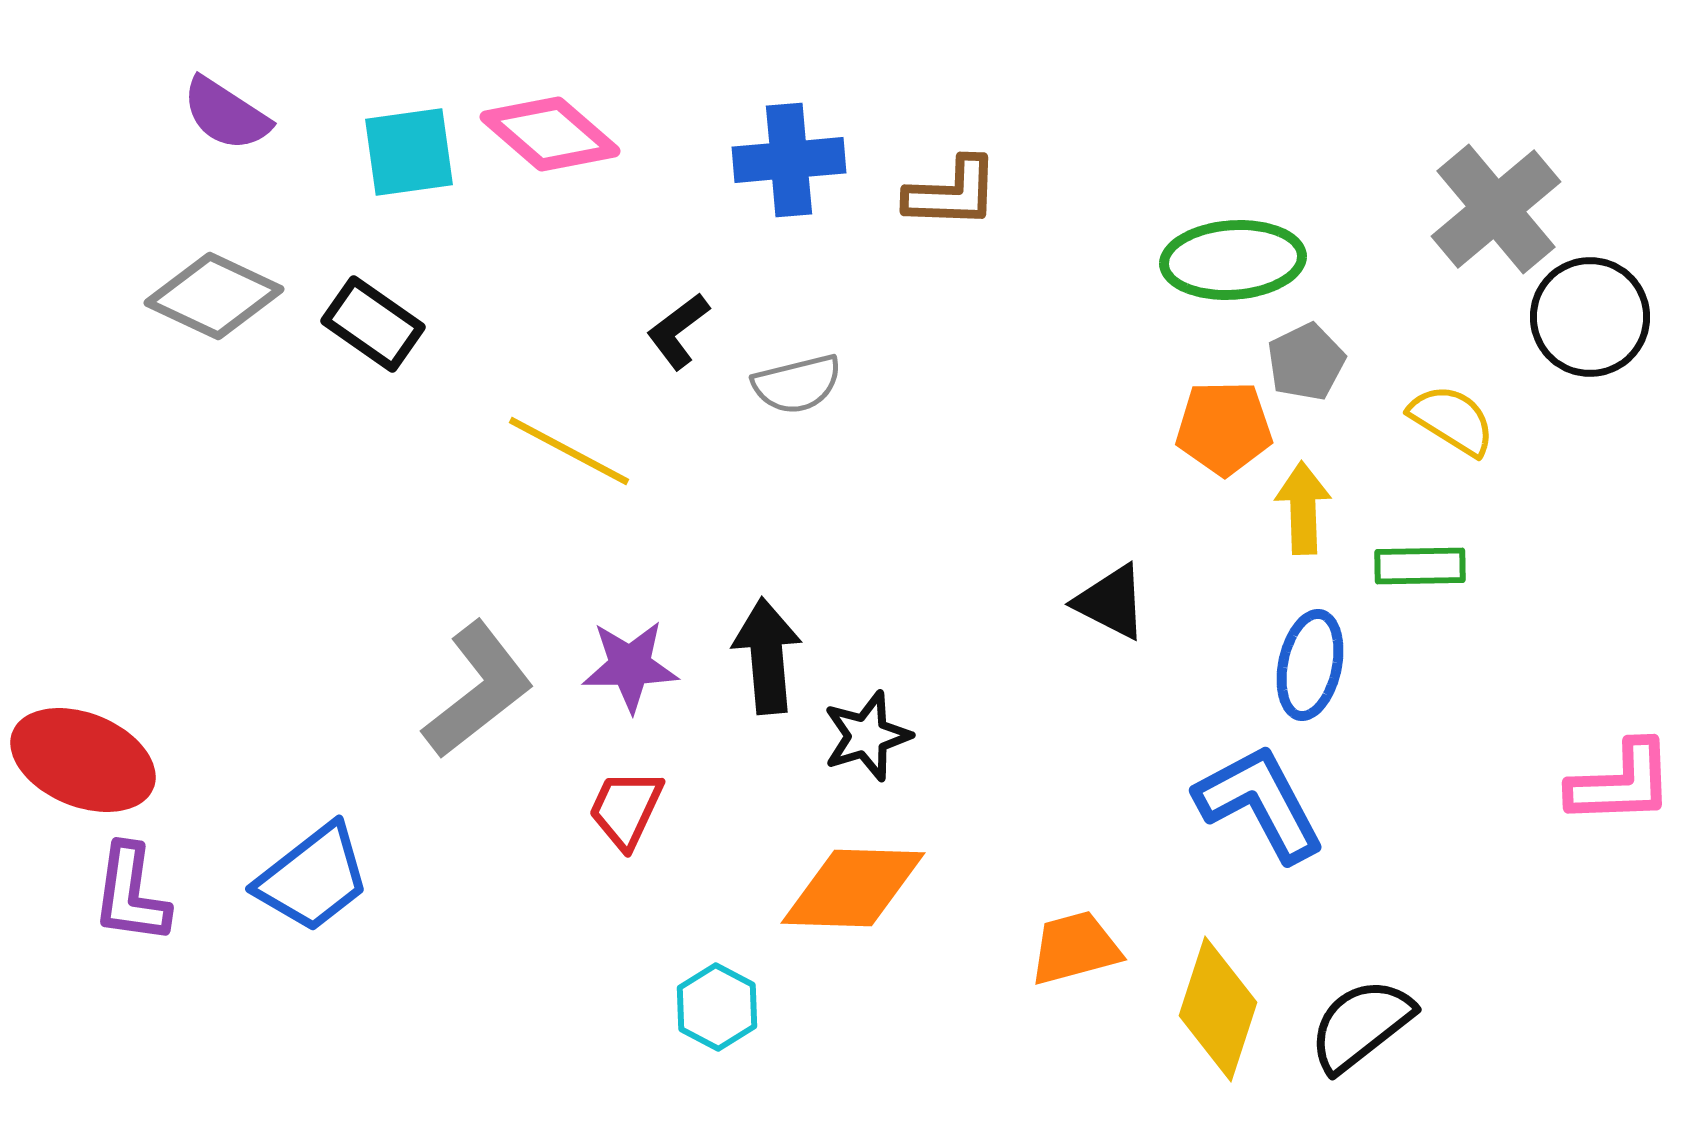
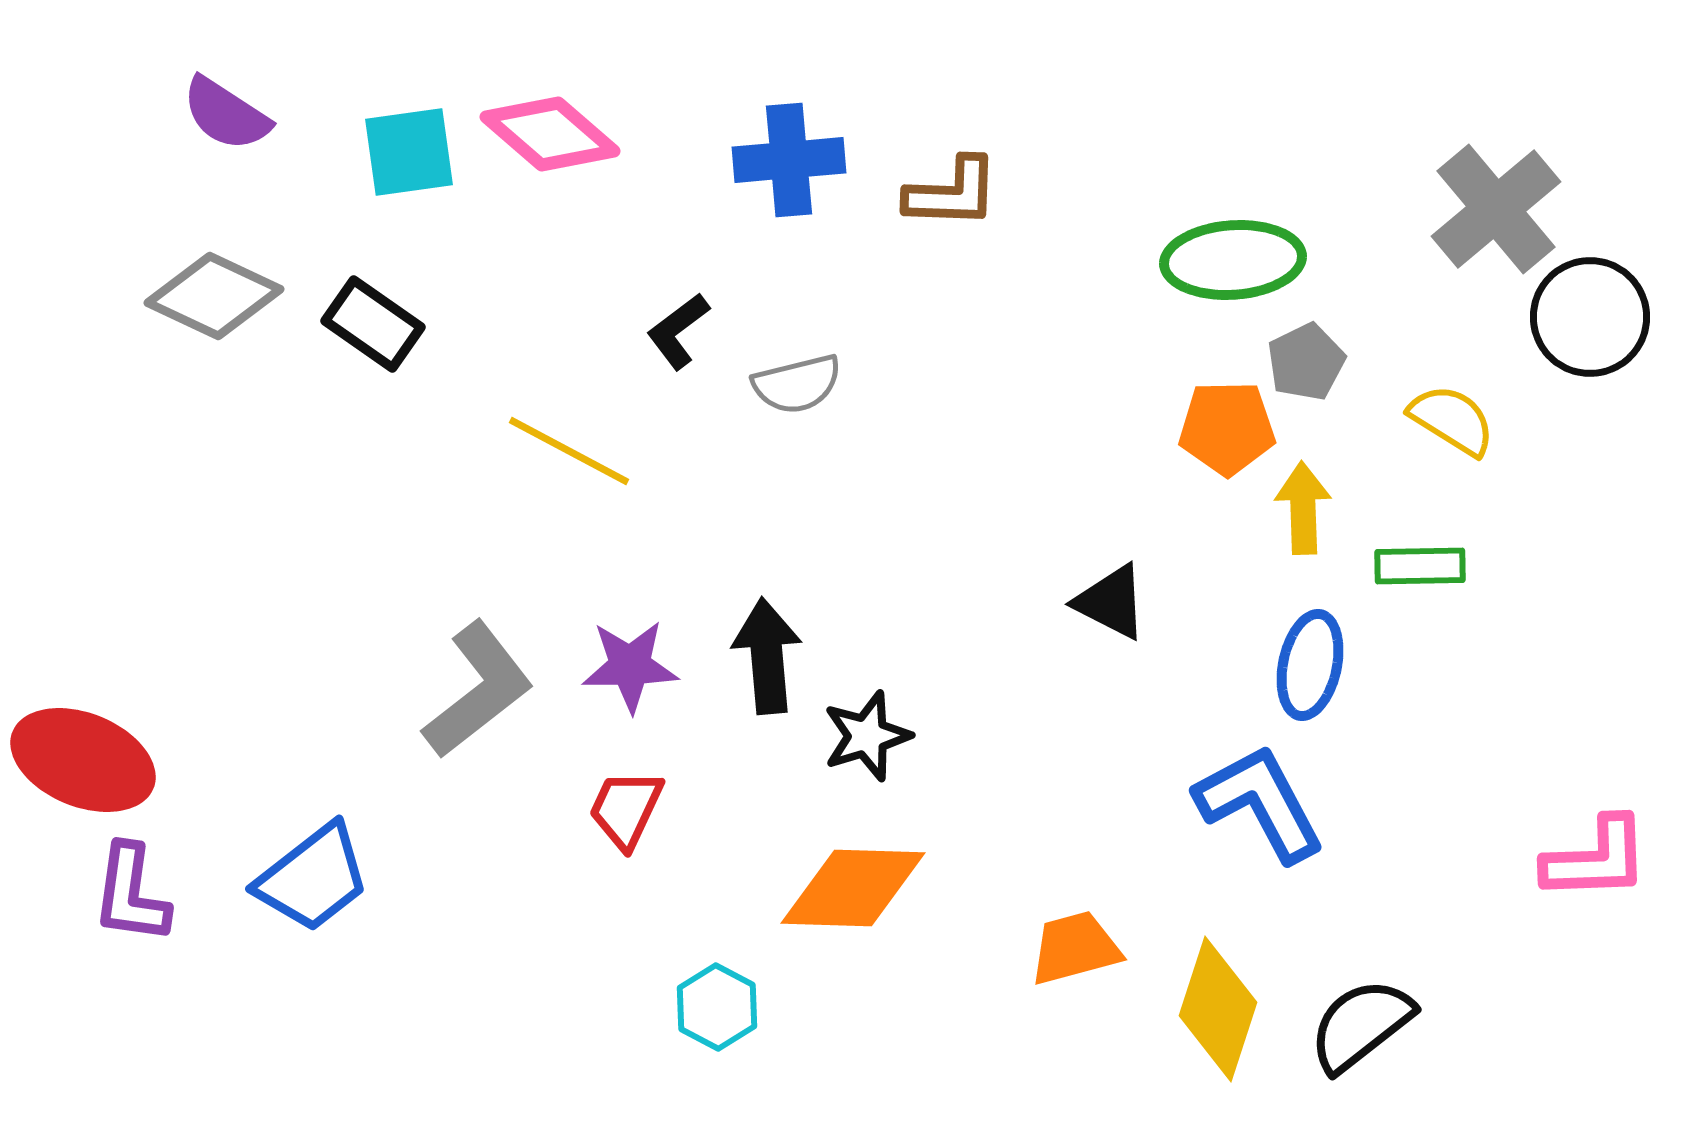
orange pentagon: moved 3 px right
pink L-shape: moved 25 px left, 76 px down
